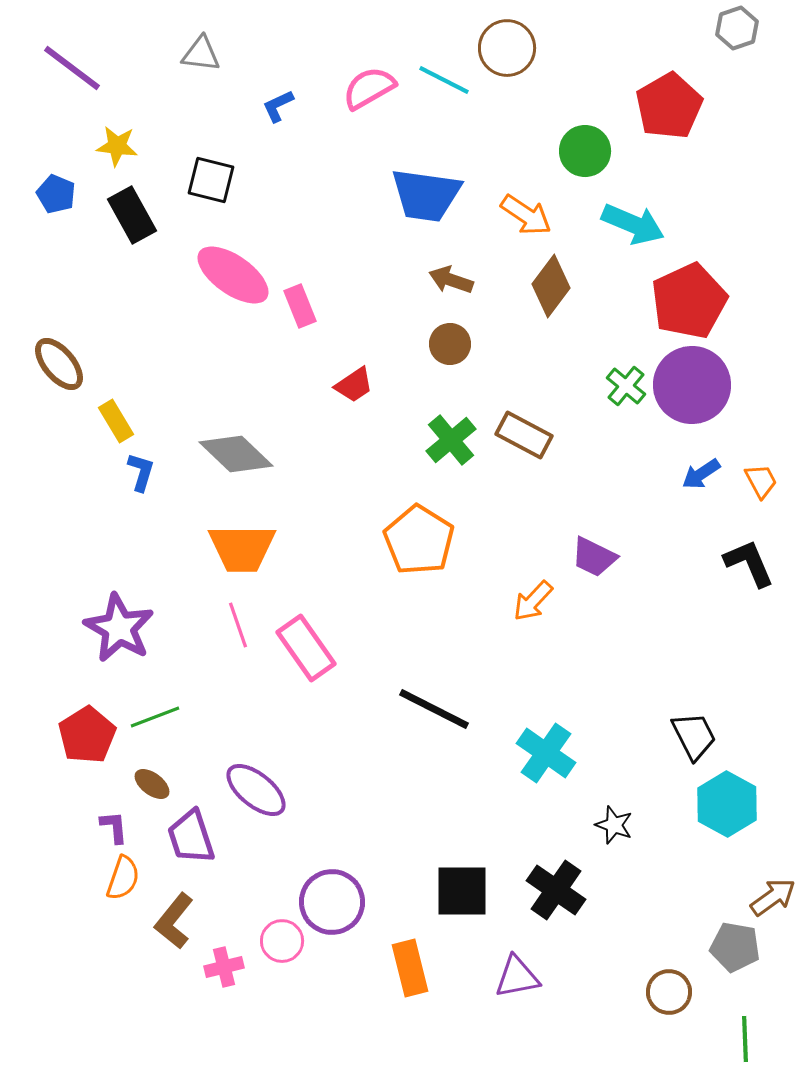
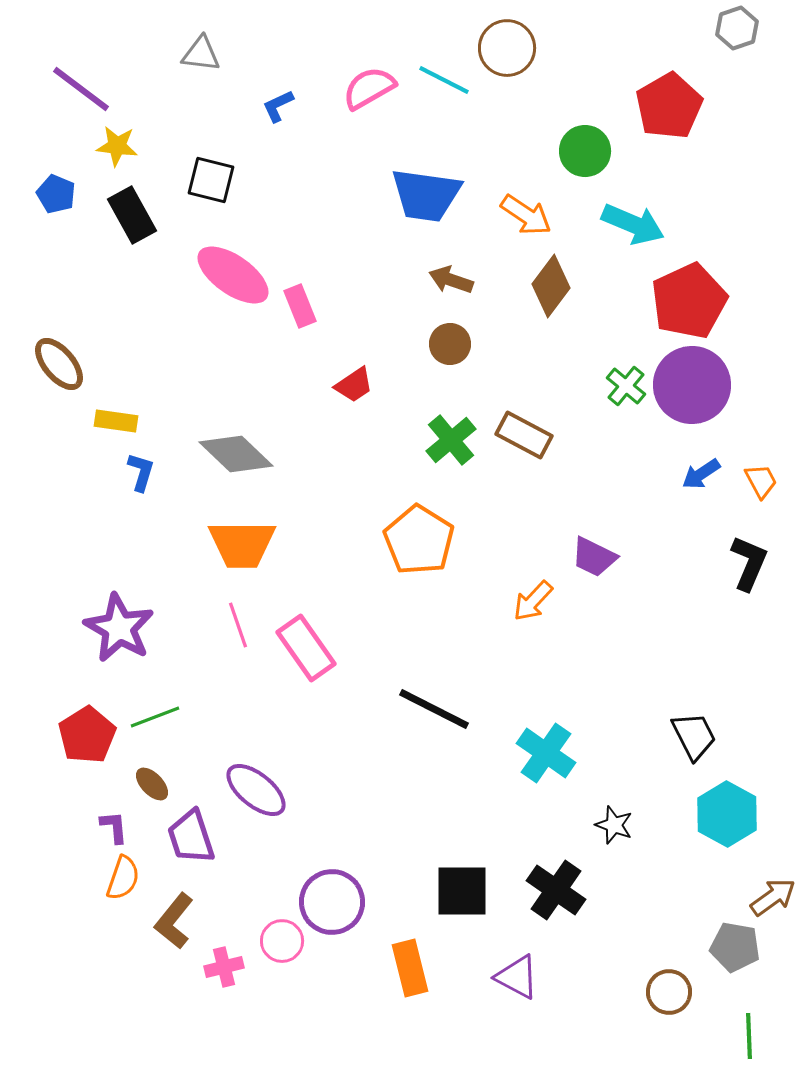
purple line at (72, 68): moved 9 px right, 21 px down
yellow rectangle at (116, 421): rotated 51 degrees counterclockwise
orange trapezoid at (242, 548): moved 4 px up
black L-shape at (749, 563): rotated 46 degrees clockwise
brown ellipse at (152, 784): rotated 9 degrees clockwise
cyan hexagon at (727, 804): moved 10 px down
purple triangle at (517, 977): rotated 39 degrees clockwise
green line at (745, 1039): moved 4 px right, 3 px up
